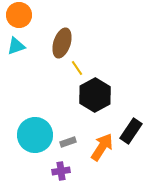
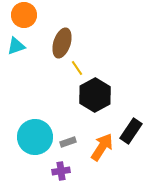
orange circle: moved 5 px right
cyan circle: moved 2 px down
